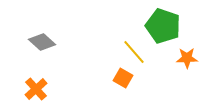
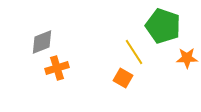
gray diamond: rotated 64 degrees counterclockwise
yellow line: rotated 8 degrees clockwise
orange cross: moved 21 px right, 21 px up; rotated 25 degrees clockwise
